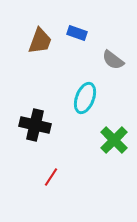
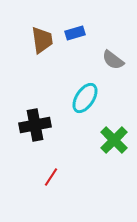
blue rectangle: moved 2 px left; rotated 36 degrees counterclockwise
brown trapezoid: moved 2 px right, 1 px up; rotated 28 degrees counterclockwise
cyan ellipse: rotated 12 degrees clockwise
black cross: rotated 24 degrees counterclockwise
